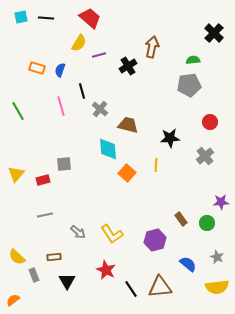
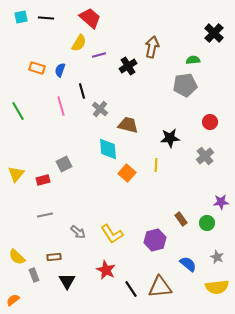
gray pentagon at (189, 85): moved 4 px left
gray square at (64, 164): rotated 21 degrees counterclockwise
